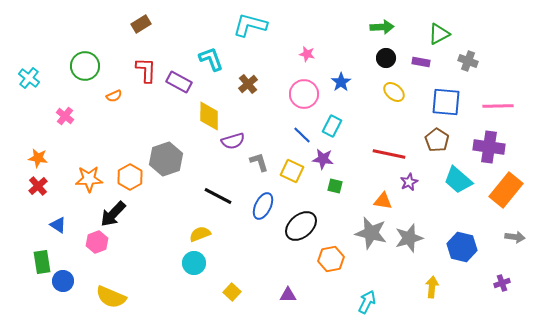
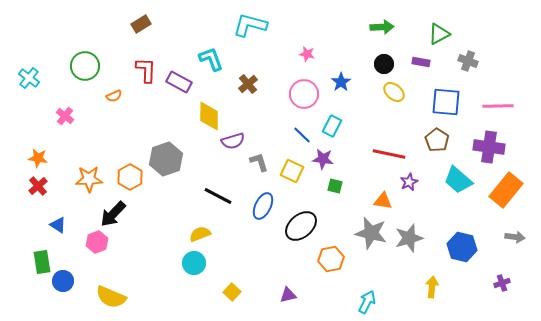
black circle at (386, 58): moved 2 px left, 6 px down
purple triangle at (288, 295): rotated 12 degrees counterclockwise
